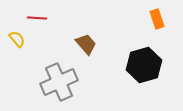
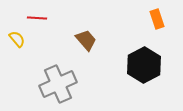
brown trapezoid: moved 4 px up
black hexagon: rotated 12 degrees counterclockwise
gray cross: moved 1 px left, 2 px down
